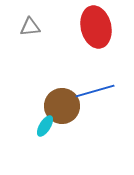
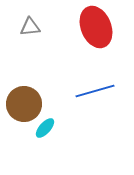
red ellipse: rotated 9 degrees counterclockwise
brown circle: moved 38 px left, 2 px up
cyan ellipse: moved 2 px down; rotated 10 degrees clockwise
